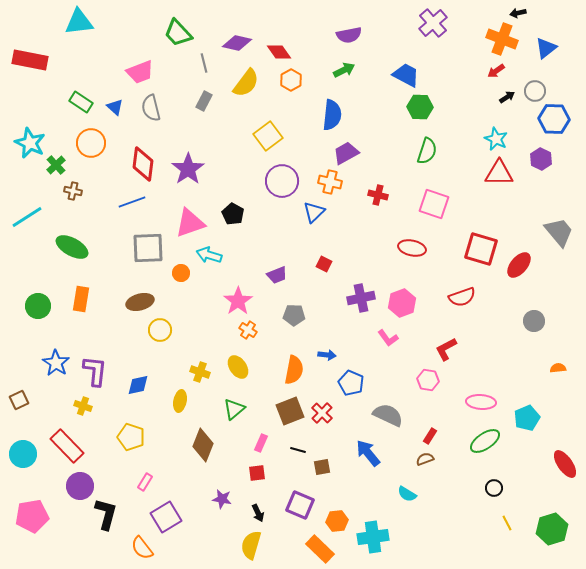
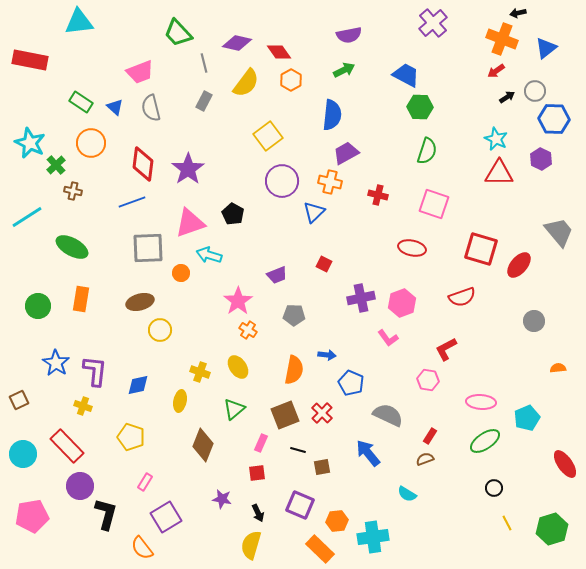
brown square at (290, 411): moved 5 px left, 4 px down
